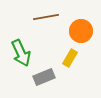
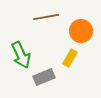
green arrow: moved 2 px down
